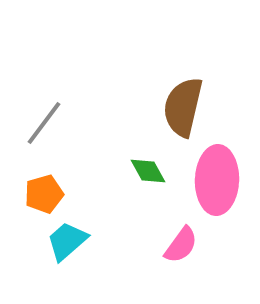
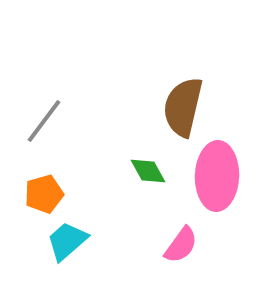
gray line: moved 2 px up
pink ellipse: moved 4 px up
